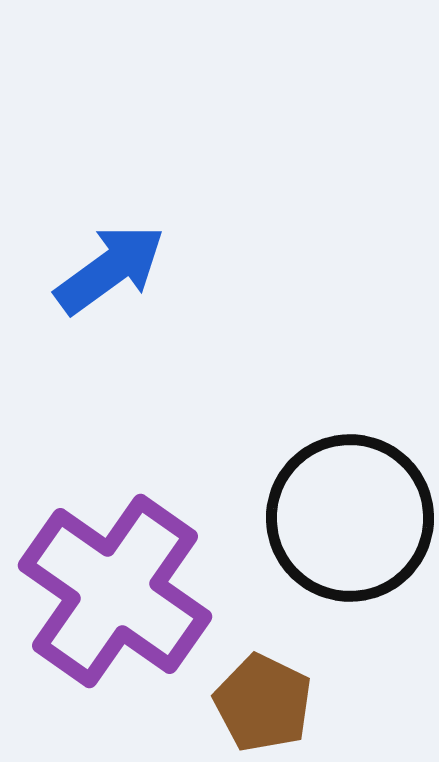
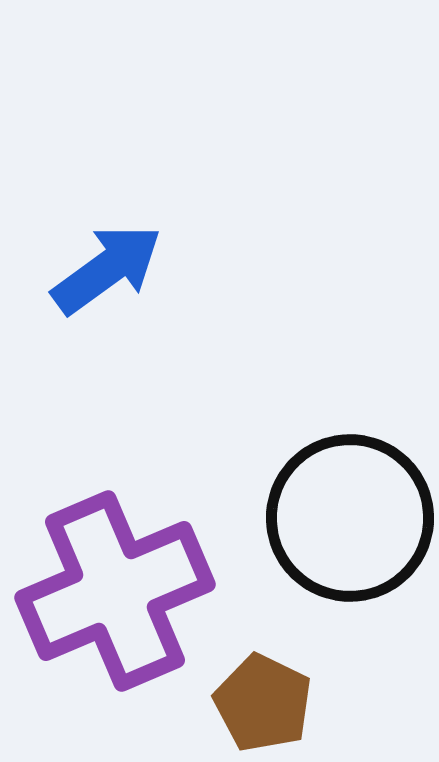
blue arrow: moved 3 px left
purple cross: rotated 32 degrees clockwise
